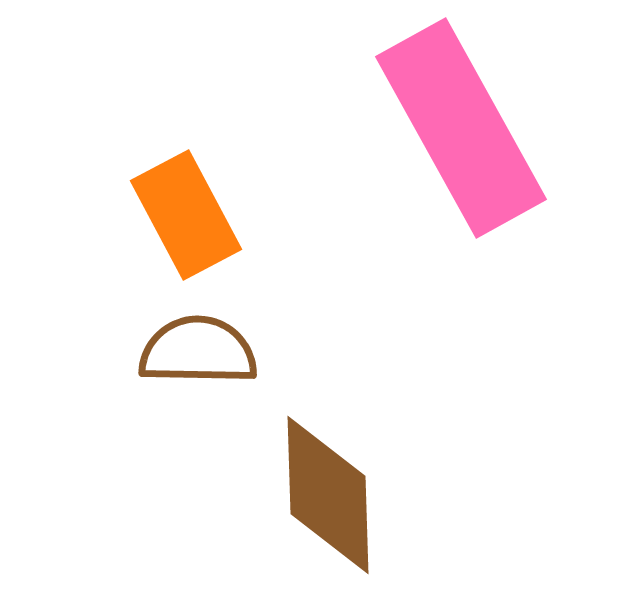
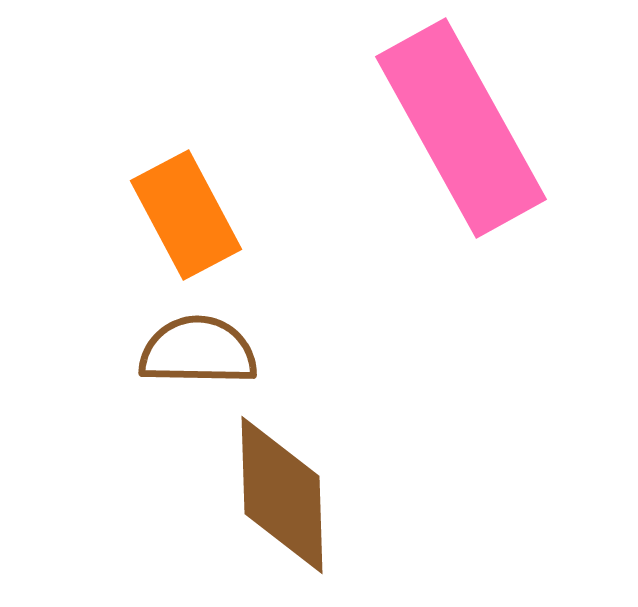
brown diamond: moved 46 px left
